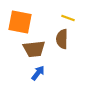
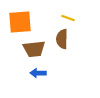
orange square: rotated 15 degrees counterclockwise
blue arrow: rotated 126 degrees counterclockwise
